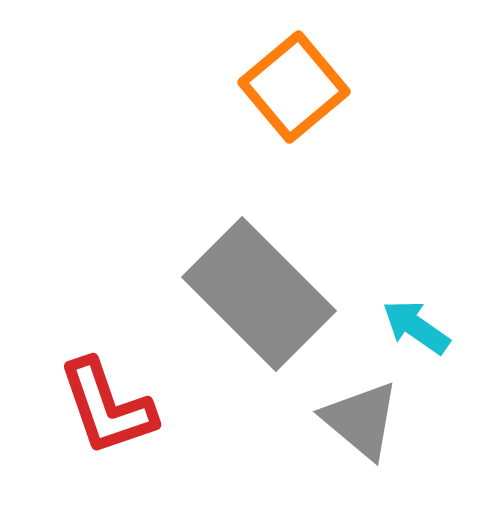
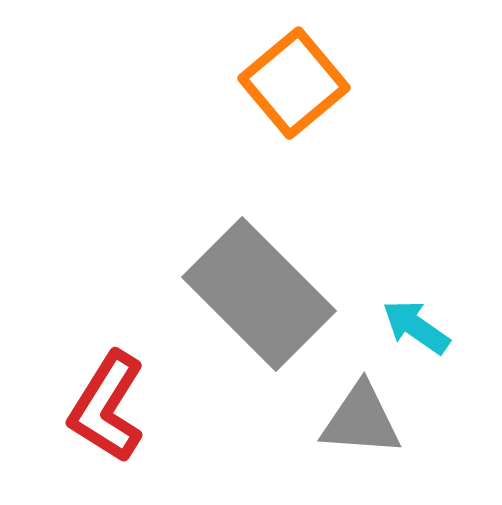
orange square: moved 4 px up
red L-shape: rotated 51 degrees clockwise
gray triangle: rotated 36 degrees counterclockwise
